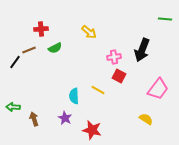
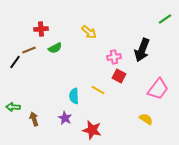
green line: rotated 40 degrees counterclockwise
